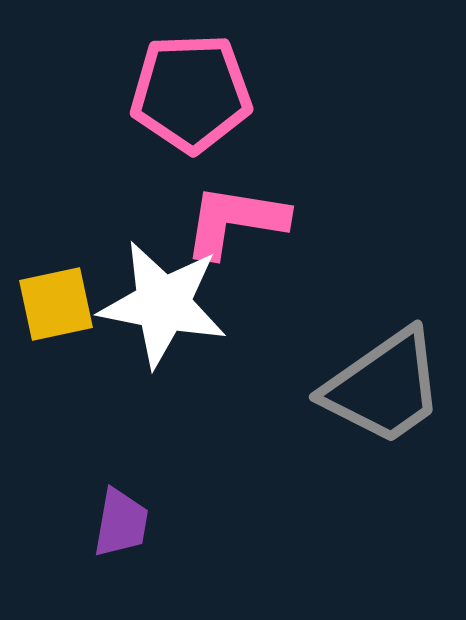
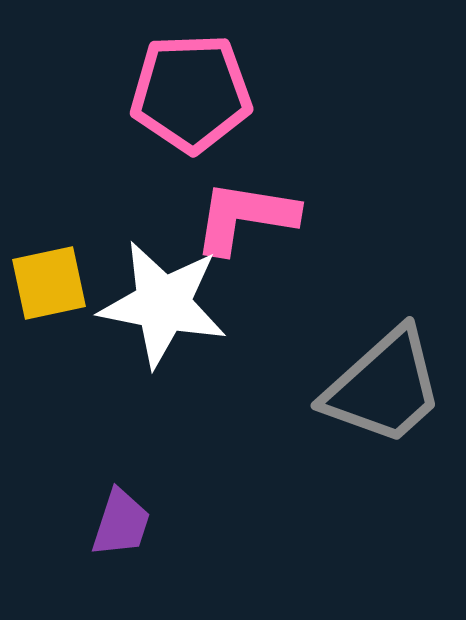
pink L-shape: moved 10 px right, 4 px up
yellow square: moved 7 px left, 21 px up
gray trapezoid: rotated 7 degrees counterclockwise
purple trapezoid: rotated 8 degrees clockwise
